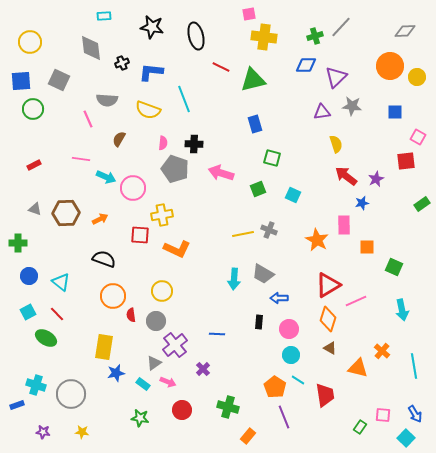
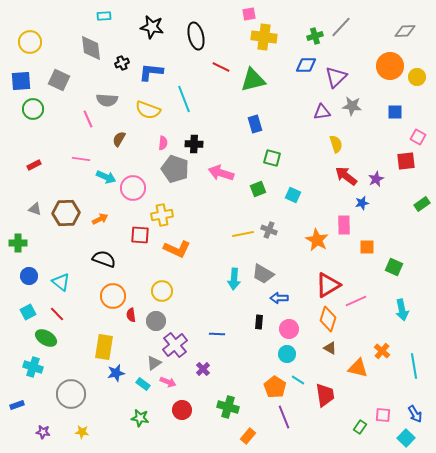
cyan circle at (291, 355): moved 4 px left, 1 px up
cyan cross at (36, 385): moved 3 px left, 18 px up
